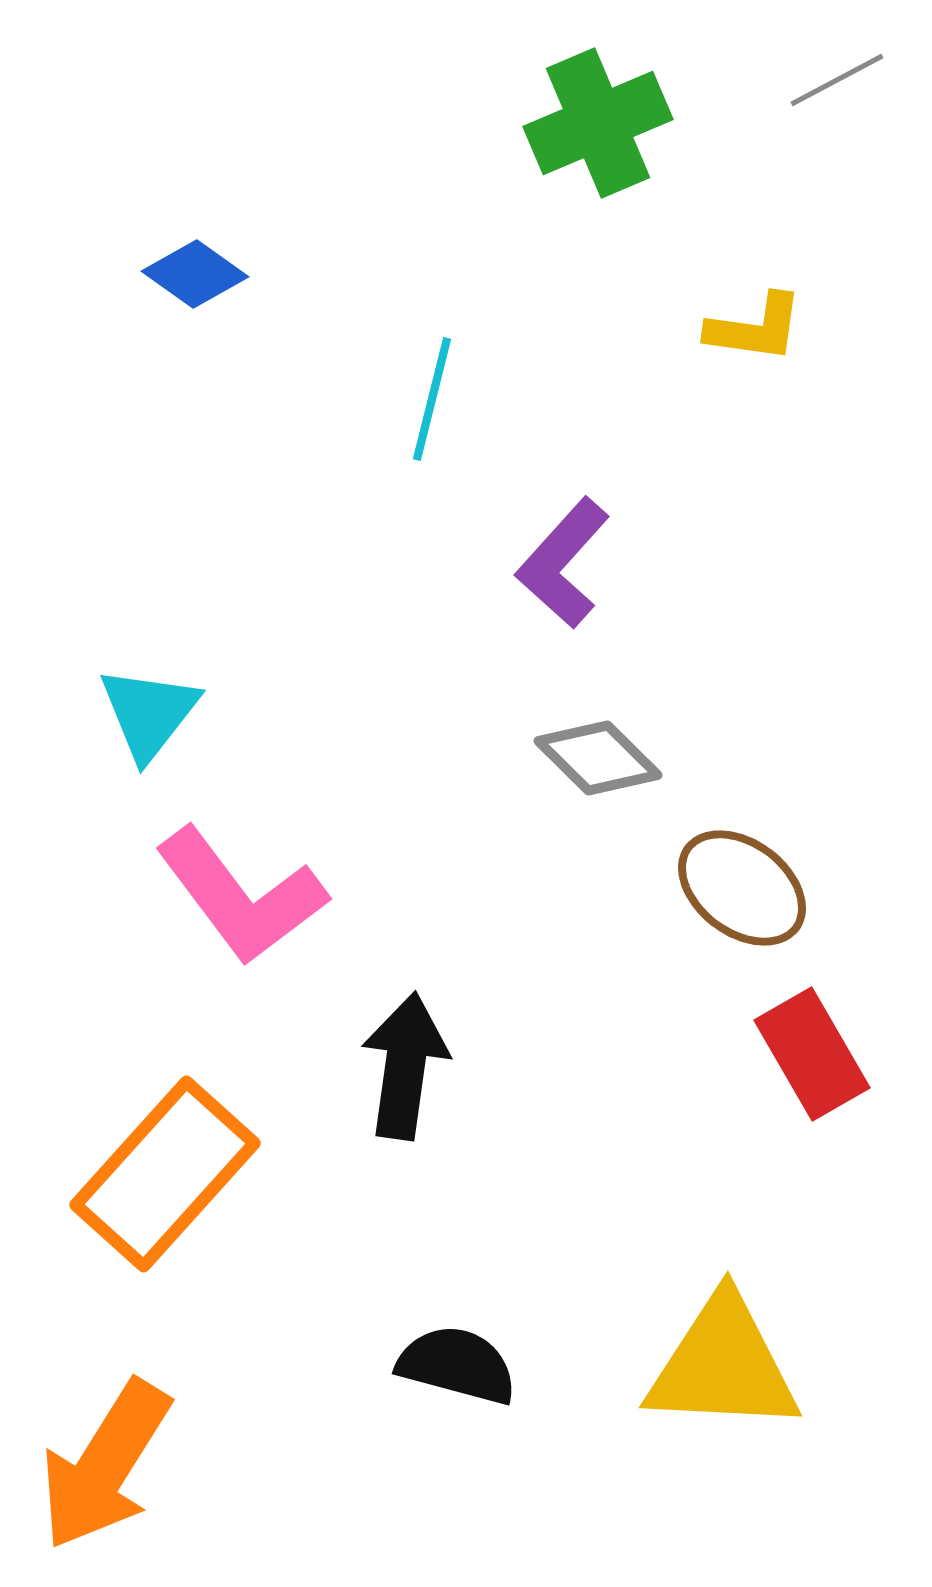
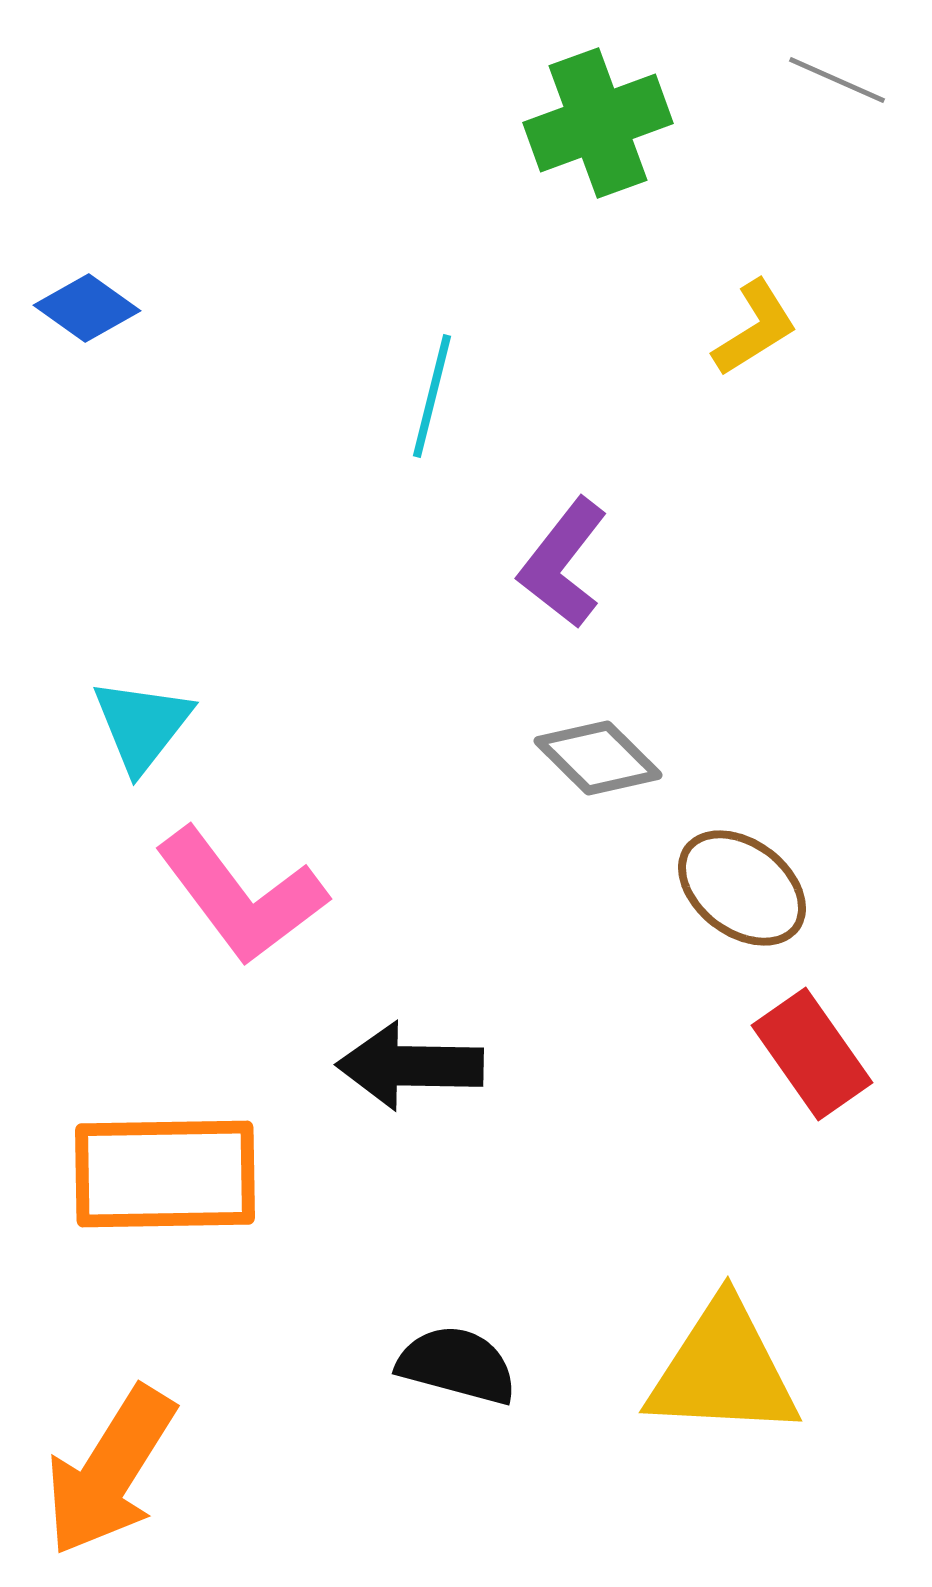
gray line: rotated 52 degrees clockwise
green cross: rotated 3 degrees clockwise
blue diamond: moved 108 px left, 34 px down
yellow L-shape: rotated 40 degrees counterclockwise
cyan line: moved 3 px up
purple L-shape: rotated 4 degrees counterclockwise
cyan triangle: moved 7 px left, 12 px down
red rectangle: rotated 5 degrees counterclockwise
black arrow: moved 5 px right; rotated 97 degrees counterclockwise
orange rectangle: rotated 47 degrees clockwise
yellow triangle: moved 5 px down
orange arrow: moved 5 px right, 6 px down
